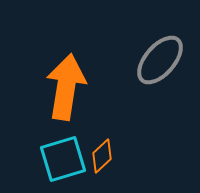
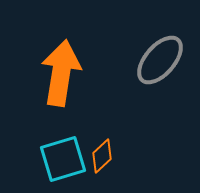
orange arrow: moved 5 px left, 14 px up
